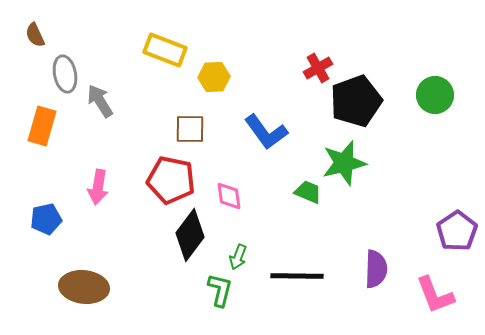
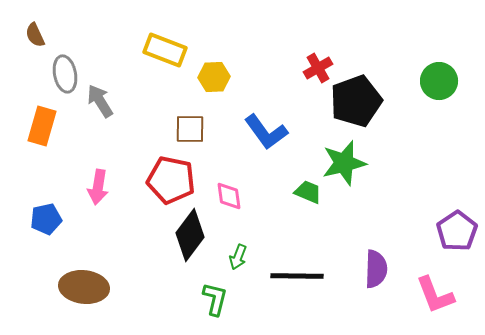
green circle: moved 4 px right, 14 px up
green L-shape: moved 5 px left, 9 px down
